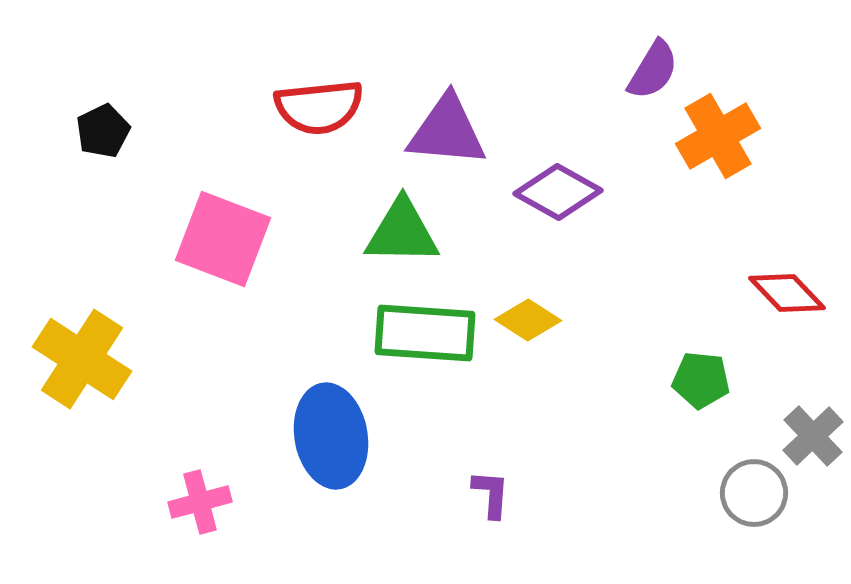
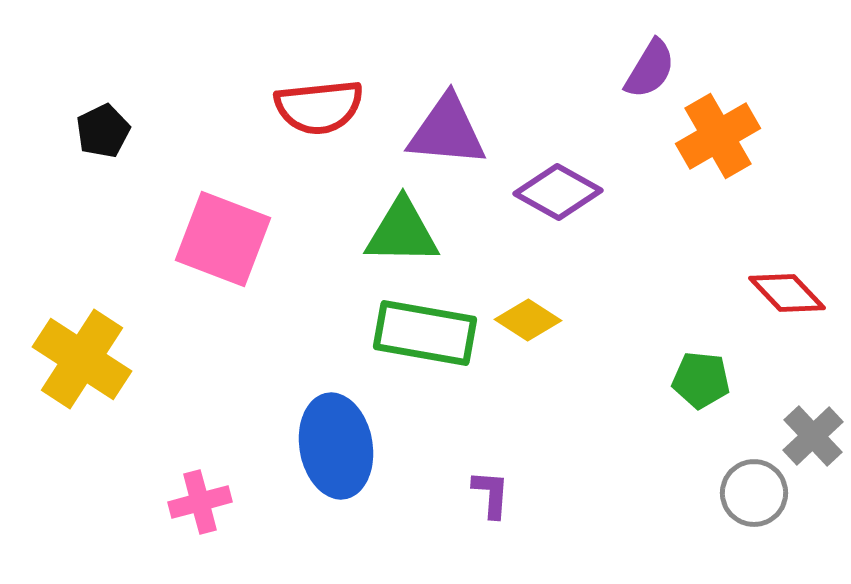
purple semicircle: moved 3 px left, 1 px up
green rectangle: rotated 6 degrees clockwise
blue ellipse: moved 5 px right, 10 px down
